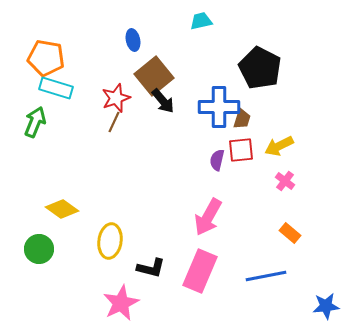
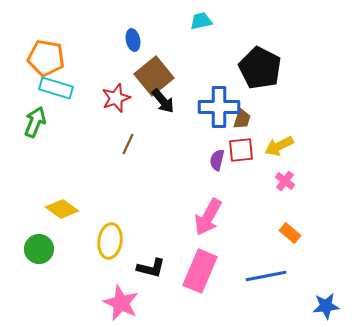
brown line: moved 14 px right, 22 px down
pink star: rotated 21 degrees counterclockwise
